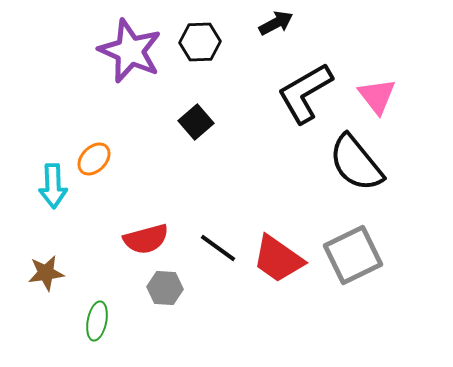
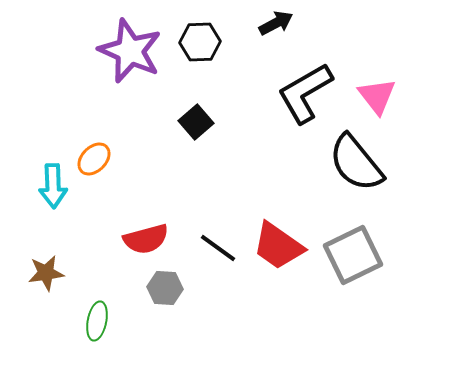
red trapezoid: moved 13 px up
